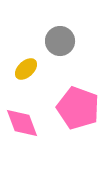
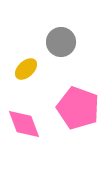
gray circle: moved 1 px right, 1 px down
pink diamond: moved 2 px right, 1 px down
